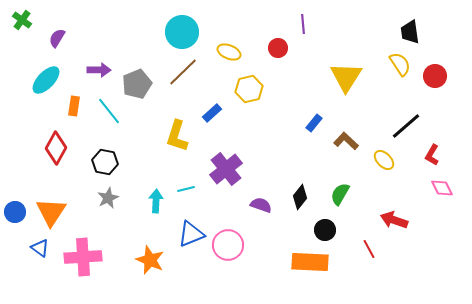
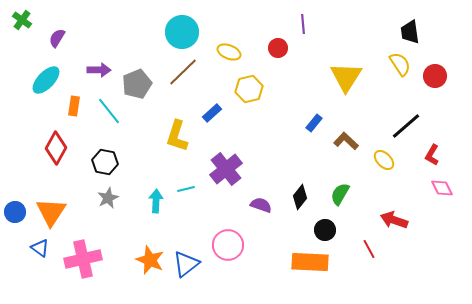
blue triangle at (191, 234): moved 5 px left, 30 px down; rotated 16 degrees counterclockwise
pink cross at (83, 257): moved 2 px down; rotated 9 degrees counterclockwise
